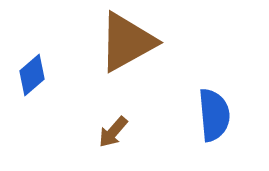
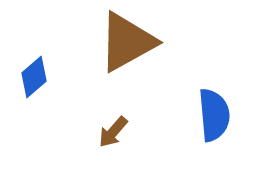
blue diamond: moved 2 px right, 2 px down
